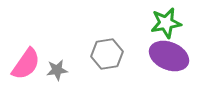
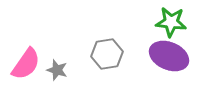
green star: moved 5 px right, 1 px up; rotated 16 degrees clockwise
gray star: rotated 25 degrees clockwise
